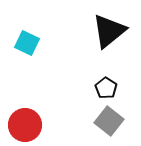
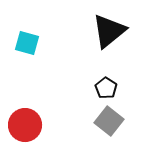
cyan square: rotated 10 degrees counterclockwise
